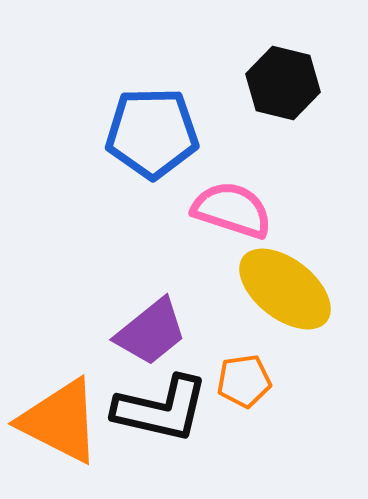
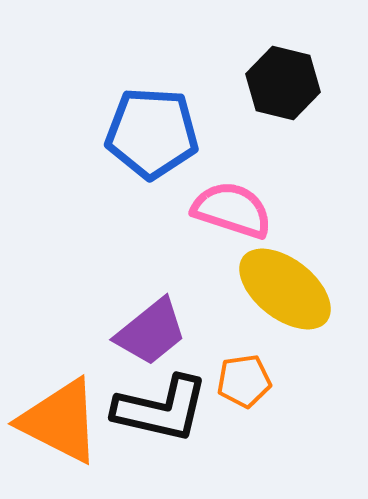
blue pentagon: rotated 4 degrees clockwise
